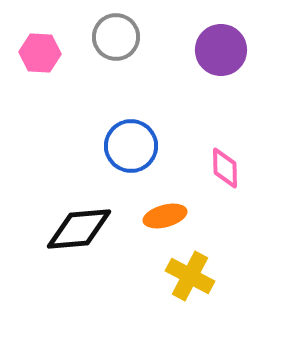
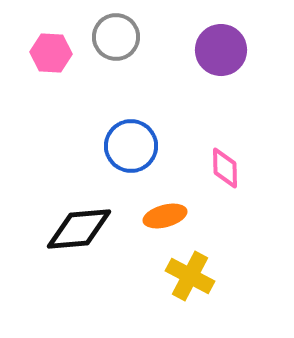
pink hexagon: moved 11 px right
